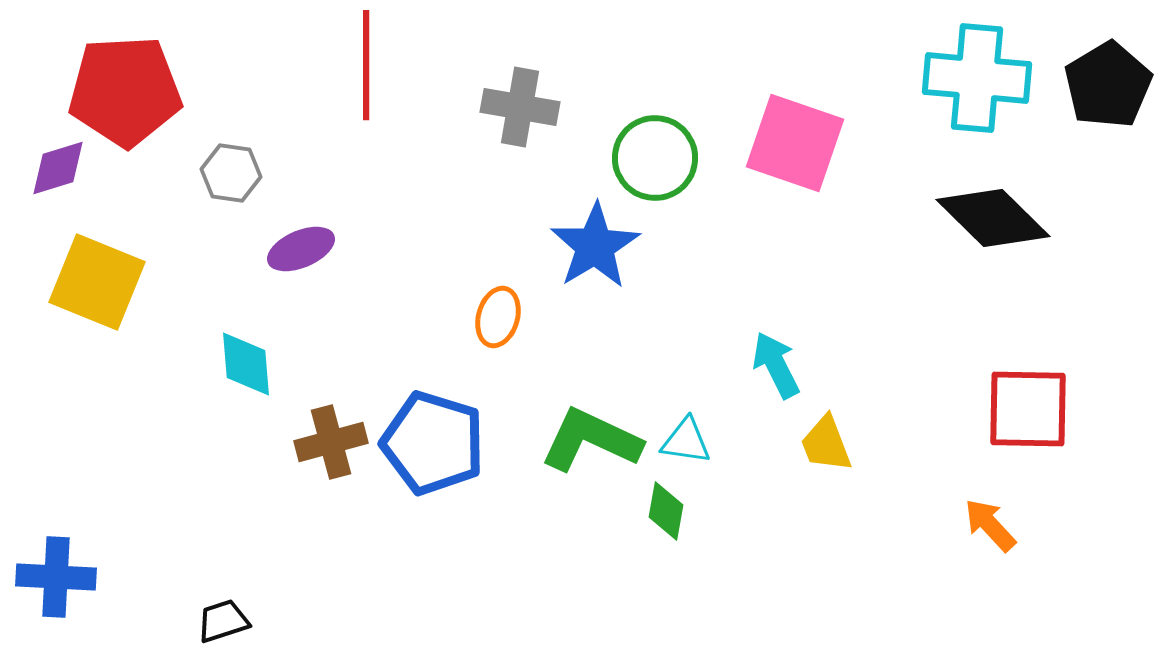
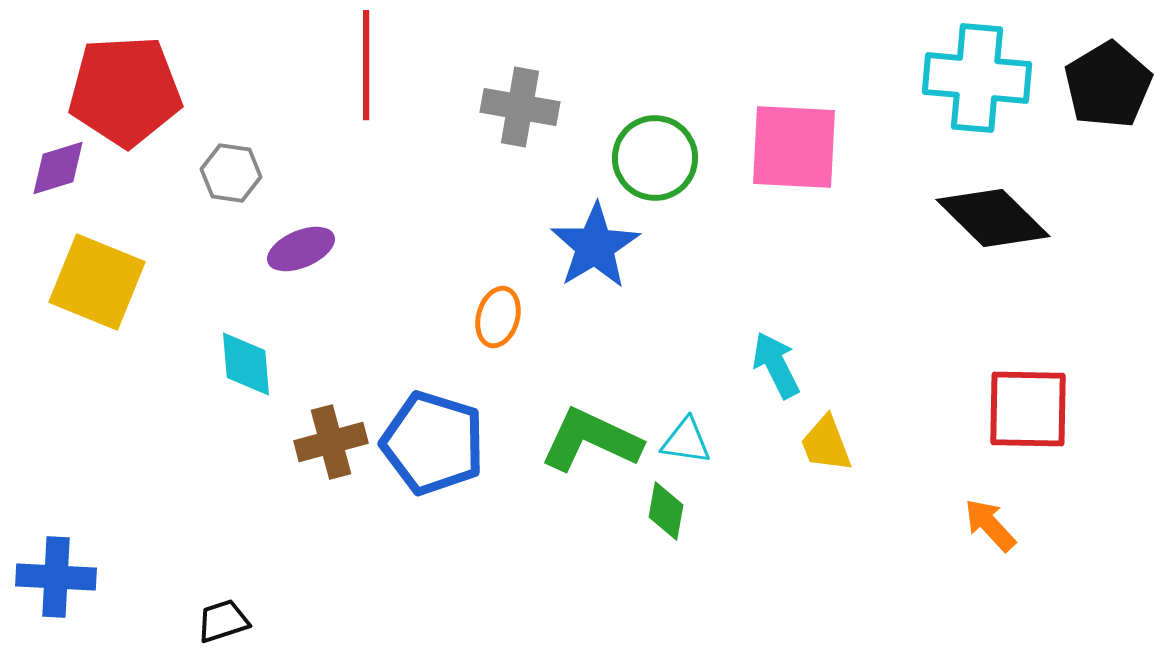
pink square: moved 1 px left, 4 px down; rotated 16 degrees counterclockwise
